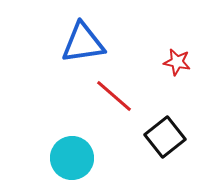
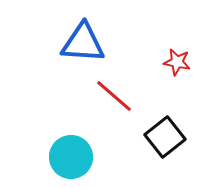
blue triangle: rotated 12 degrees clockwise
cyan circle: moved 1 px left, 1 px up
